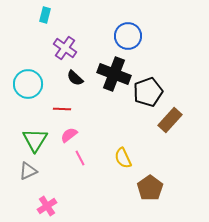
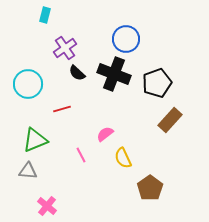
blue circle: moved 2 px left, 3 px down
purple cross: rotated 20 degrees clockwise
black semicircle: moved 2 px right, 5 px up
black pentagon: moved 9 px right, 9 px up
red line: rotated 18 degrees counterclockwise
pink semicircle: moved 36 px right, 1 px up
green triangle: rotated 36 degrees clockwise
pink line: moved 1 px right, 3 px up
gray triangle: rotated 30 degrees clockwise
pink cross: rotated 18 degrees counterclockwise
